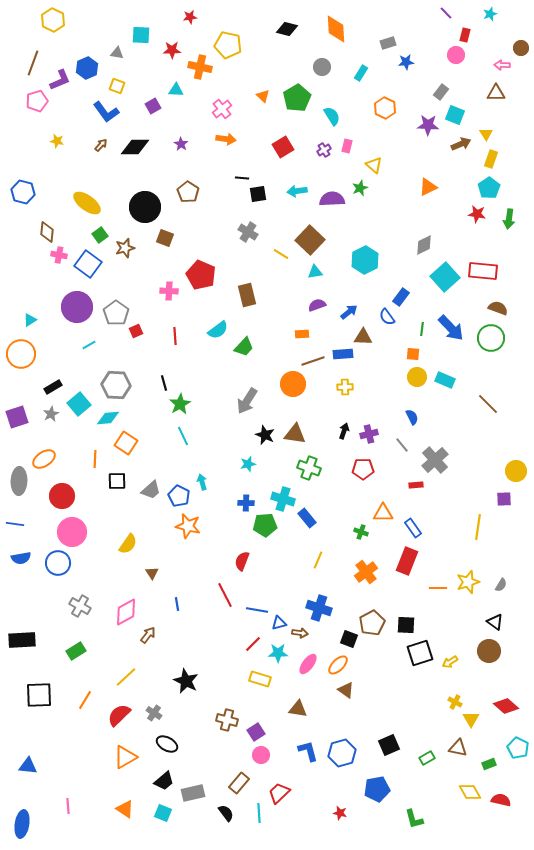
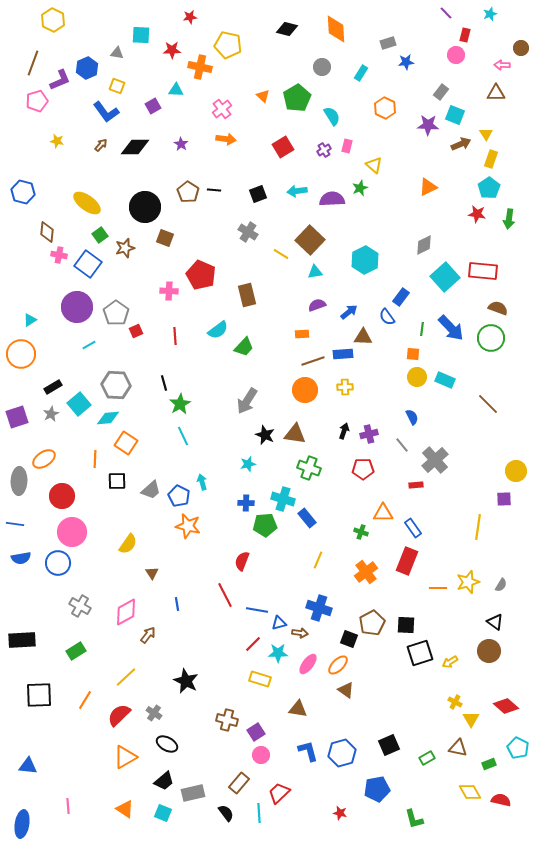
black line at (242, 178): moved 28 px left, 12 px down
black square at (258, 194): rotated 12 degrees counterclockwise
orange circle at (293, 384): moved 12 px right, 6 px down
